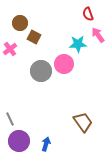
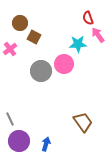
red semicircle: moved 4 px down
